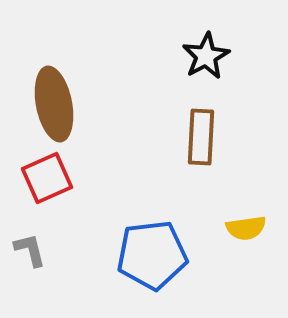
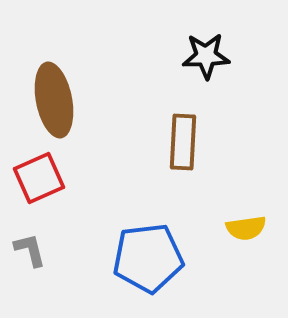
black star: rotated 27 degrees clockwise
brown ellipse: moved 4 px up
brown rectangle: moved 18 px left, 5 px down
red square: moved 8 px left
blue pentagon: moved 4 px left, 3 px down
